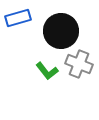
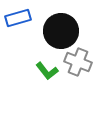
gray cross: moved 1 px left, 2 px up
